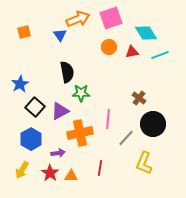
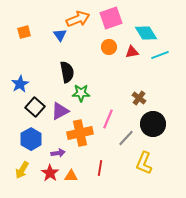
pink line: rotated 18 degrees clockwise
